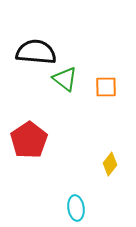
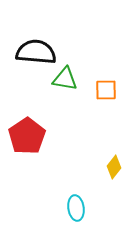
green triangle: rotated 28 degrees counterclockwise
orange square: moved 3 px down
red pentagon: moved 2 px left, 4 px up
yellow diamond: moved 4 px right, 3 px down
